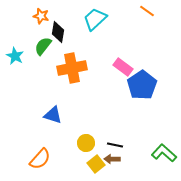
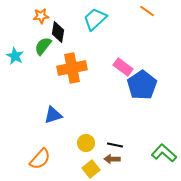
orange star: rotated 21 degrees counterclockwise
blue triangle: rotated 36 degrees counterclockwise
yellow square: moved 5 px left, 5 px down
